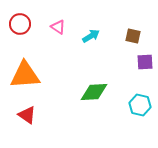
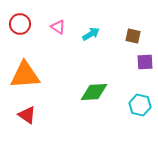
cyan arrow: moved 2 px up
